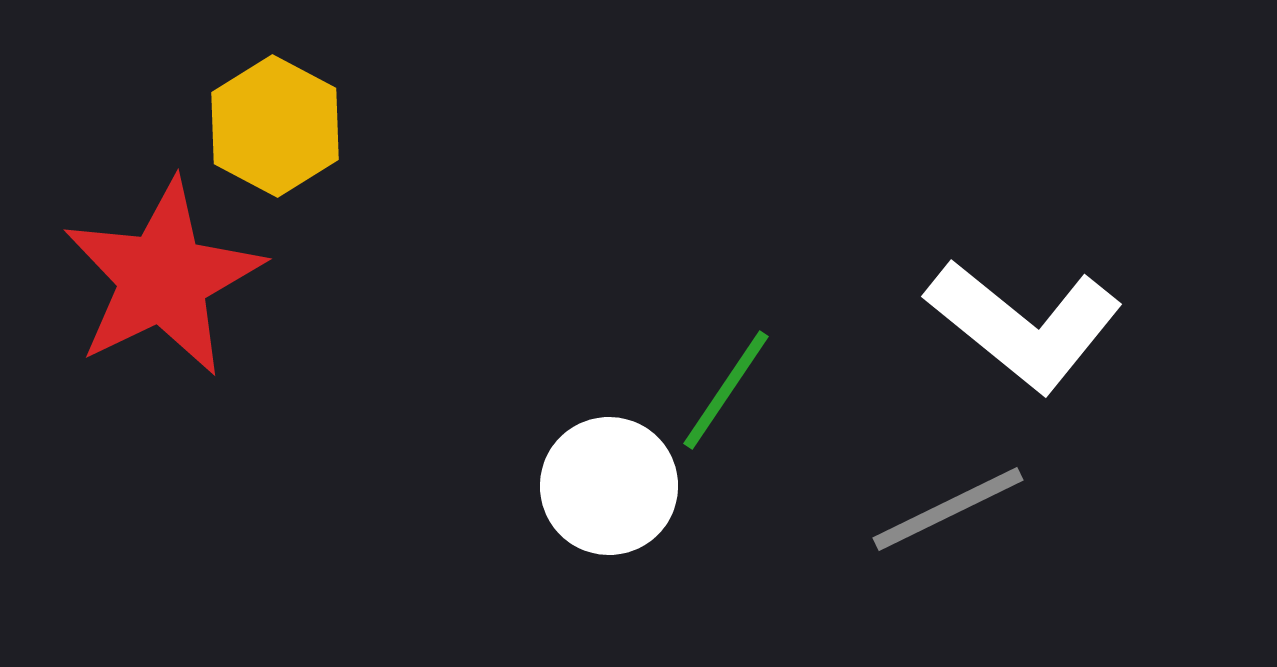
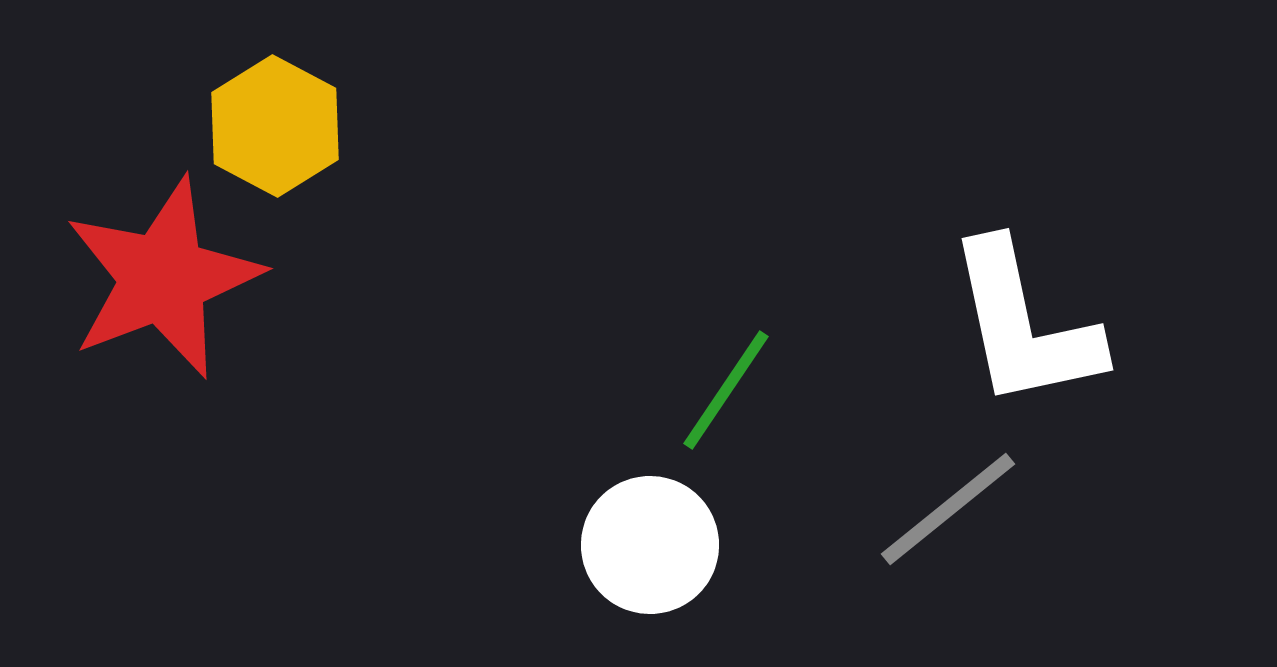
red star: rotated 5 degrees clockwise
white L-shape: rotated 39 degrees clockwise
white circle: moved 41 px right, 59 px down
gray line: rotated 13 degrees counterclockwise
